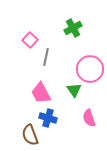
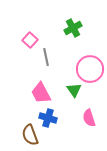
gray line: rotated 24 degrees counterclockwise
